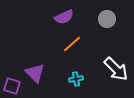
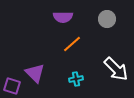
purple semicircle: moved 1 px left; rotated 24 degrees clockwise
